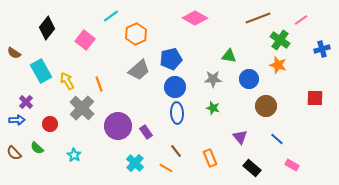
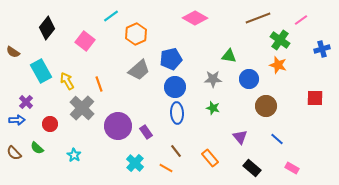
pink square at (85, 40): moved 1 px down
brown semicircle at (14, 53): moved 1 px left, 1 px up
orange rectangle at (210, 158): rotated 18 degrees counterclockwise
pink rectangle at (292, 165): moved 3 px down
